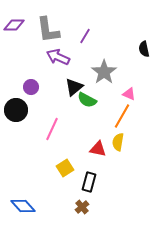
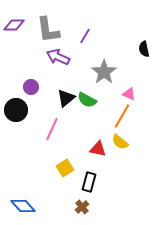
black triangle: moved 8 px left, 11 px down
yellow semicircle: moved 2 px right; rotated 60 degrees counterclockwise
